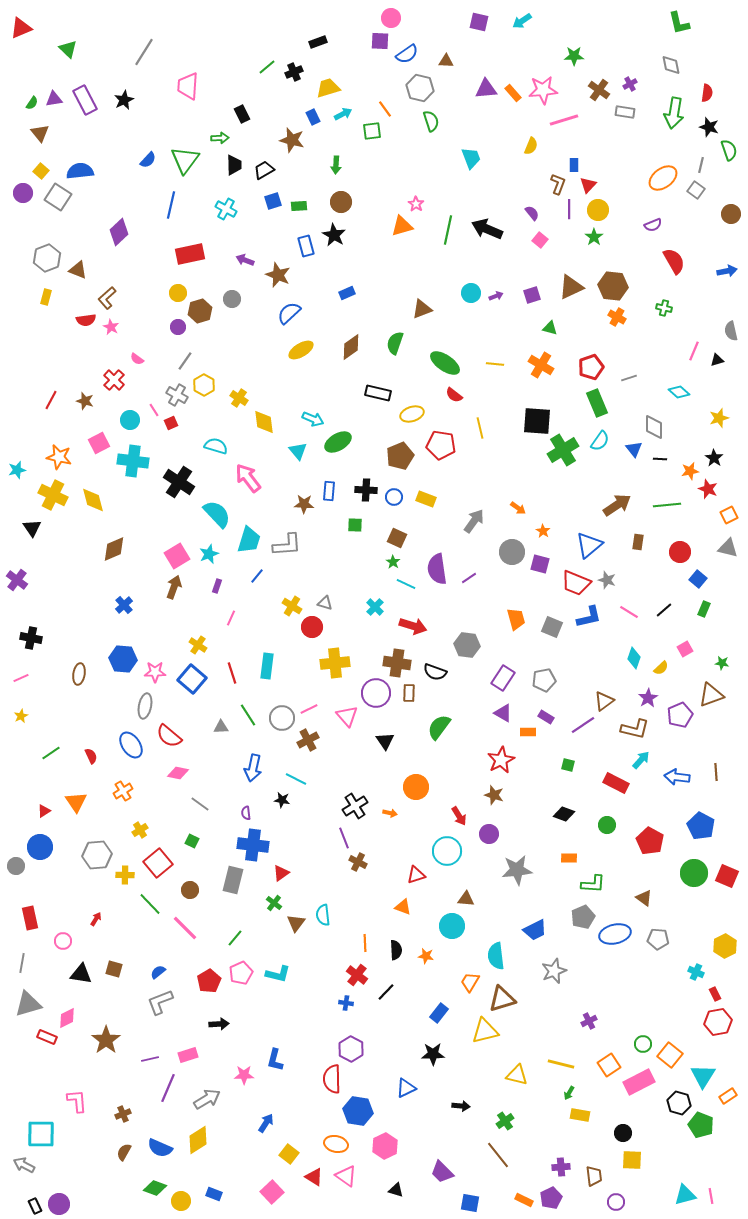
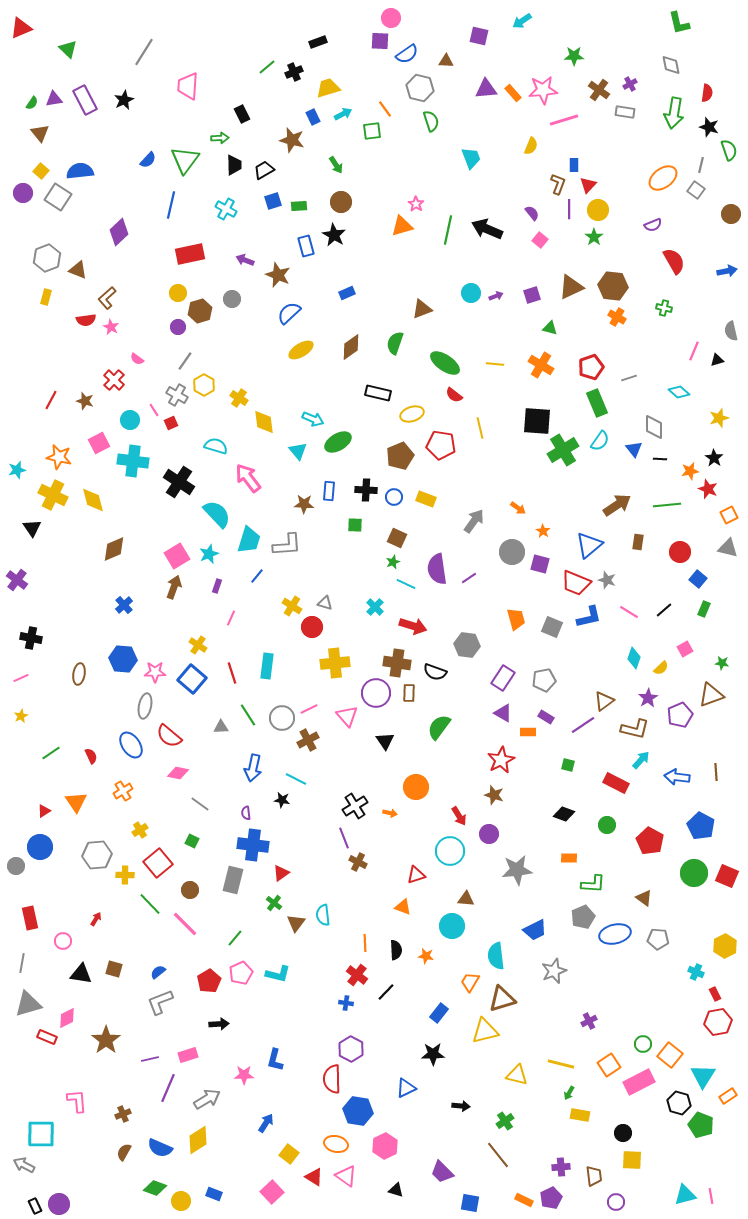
purple square at (479, 22): moved 14 px down
green arrow at (336, 165): rotated 36 degrees counterclockwise
green star at (393, 562): rotated 16 degrees clockwise
cyan circle at (447, 851): moved 3 px right
pink line at (185, 928): moved 4 px up
